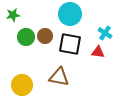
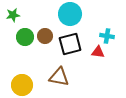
cyan cross: moved 2 px right, 3 px down; rotated 24 degrees counterclockwise
green circle: moved 1 px left
black square: rotated 25 degrees counterclockwise
